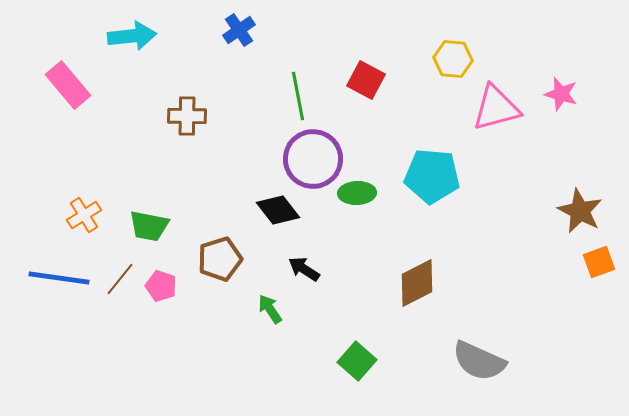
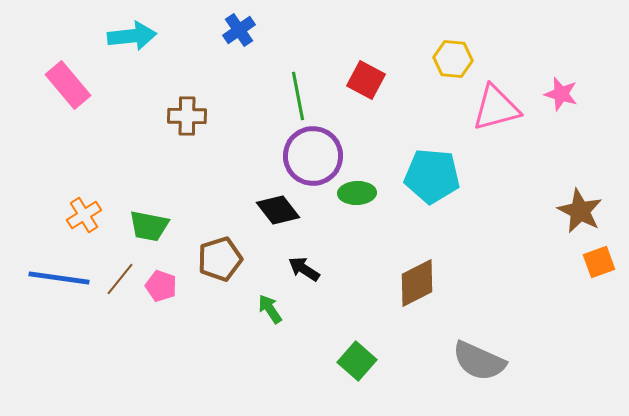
purple circle: moved 3 px up
